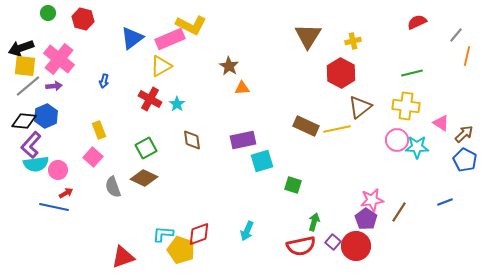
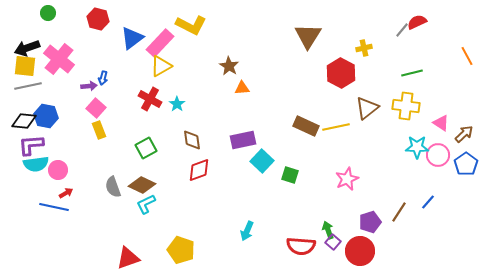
red hexagon at (83, 19): moved 15 px right
gray line at (456, 35): moved 54 px left, 5 px up
pink rectangle at (170, 39): moved 10 px left, 4 px down; rotated 24 degrees counterclockwise
yellow cross at (353, 41): moved 11 px right, 7 px down
black arrow at (21, 48): moved 6 px right
orange line at (467, 56): rotated 42 degrees counterclockwise
blue arrow at (104, 81): moved 1 px left, 3 px up
gray line at (28, 86): rotated 28 degrees clockwise
purple arrow at (54, 86): moved 35 px right
brown triangle at (360, 107): moved 7 px right, 1 px down
blue hexagon at (46, 116): rotated 25 degrees counterclockwise
yellow line at (337, 129): moved 1 px left, 2 px up
pink circle at (397, 140): moved 41 px right, 15 px down
purple L-shape at (31, 145): rotated 44 degrees clockwise
pink square at (93, 157): moved 3 px right, 49 px up
blue pentagon at (465, 160): moved 1 px right, 4 px down; rotated 10 degrees clockwise
cyan square at (262, 161): rotated 30 degrees counterclockwise
brown diamond at (144, 178): moved 2 px left, 7 px down
green square at (293, 185): moved 3 px left, 10 px up
pink star at (372, 200): moved 25 px left, 21 px up; rotated 15 degrees counterclockwise
blue line at (445, 202): moved 17 px left; rotated 28 degrees counterclockwise
purple pentagon at (366, 219): moved 4 px right, 3 px down; rotated 20 degrees clockwise
green arrow at (314, 222): moved 14 px right, 8 px down; rotated 36 degrees counterclockwise
cyan L-shape at (163, 234): moved 17 px left, 30 px up; rotated 30 degrees counterclockwise
red diamond at (199, 234): moved 64 px up
red semicircle at (301, 246): rotated 16 degrees clockwise
red circle at (356, 246): moved 4 px right, 5 px down
red triangle at (123, 257): moved 5 px right, 1 px down
